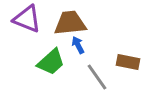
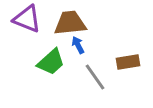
brown rectangle: rotated 20 degrees counterclockwise
gray line: moved 2 px left
